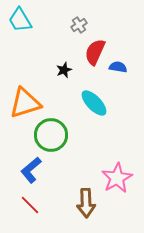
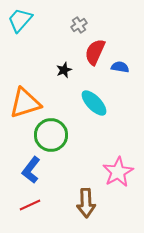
cyan trapezoid: rotated 72 degrees clockwise
blue semicircle: moved 2 px right
blue L-shape: rotated 12 degrees counterclockwise
pink star: moved 1 px right, 6 px up
red line: rotated 70 degrees counterclockwise
